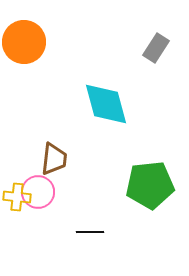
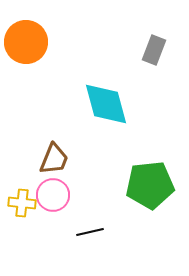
orange circle: moved 2 px right
gray rectangle: moved 2 px left, 2 px down; rotated 12 degrees counterclockwise
brown trapezoid: rotated 16 degrees clockwise
pink circle: moved 15 px right, 3 px down
yellow cross: moved 5 px right, 6 px down
black line: rotated 12 degrees counterclockwise
